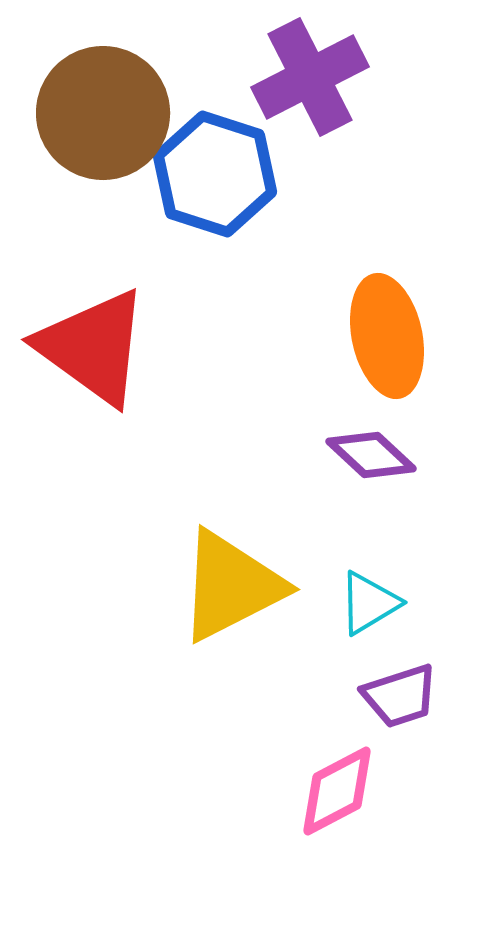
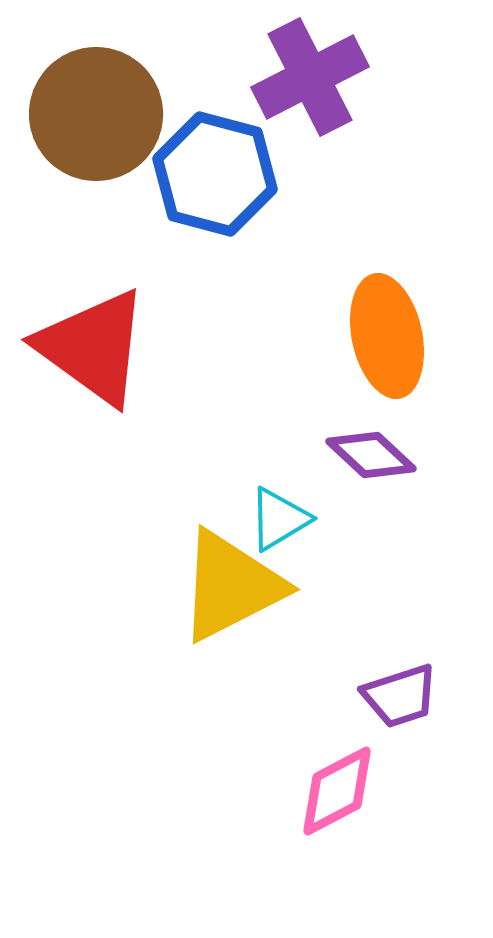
brown circle: moved 7 px left, 1 px down
blue hexagon: rotated 3 degrees counterclockwise
cyan triangle: moved 90 px left, 84 px up
